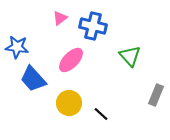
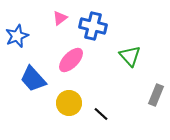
blue star: moved 11 px up; rotated 30 degrees counterclockwise
